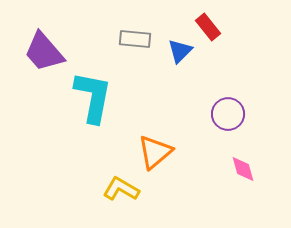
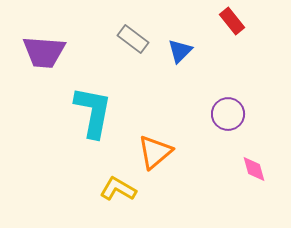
red rectangle: moved 24 px right, 6 px up
gray rectangle: moved 2 px left; rotated 32 degrees clockwise
purple trapezoid: rotated 45 degrees counterclockwise
cyan L-shape: moved 15 px down
pink diamond: moved 11 px right
yellow L-shape: moved 3 px left
